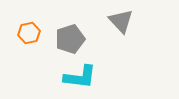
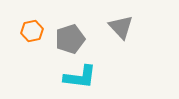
gray triangle: moved 6 px down
orange hexagon: moved 3 px right, 2 px up
